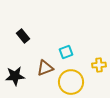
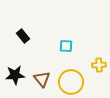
cyan square: moved 6 px up; rotated 24 degrees clockwise
brown triangle: moved 3 px left, 11 px down; rotated 48 degrees counterclockwise
black star: moved 1 px up
